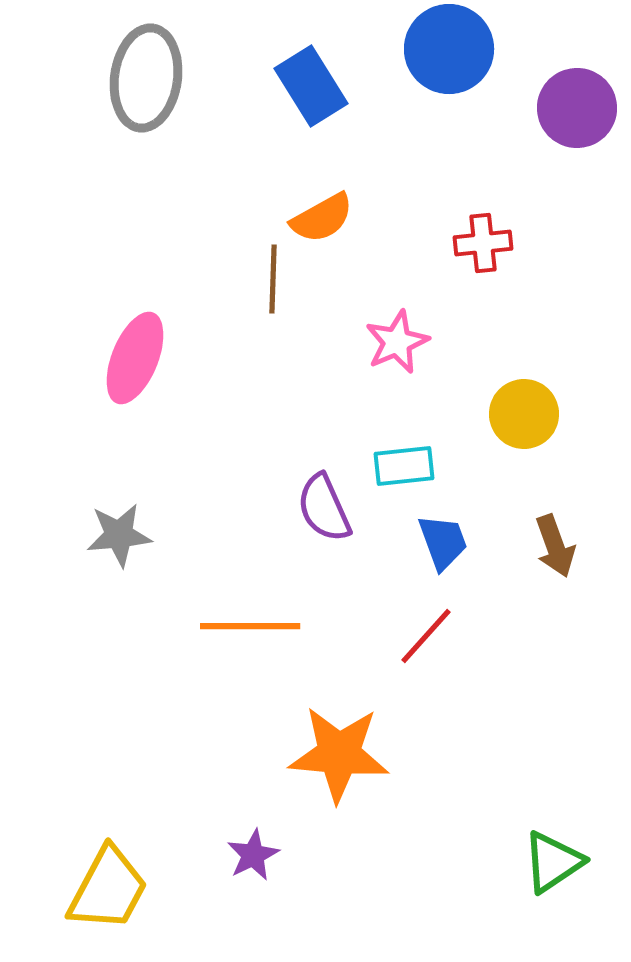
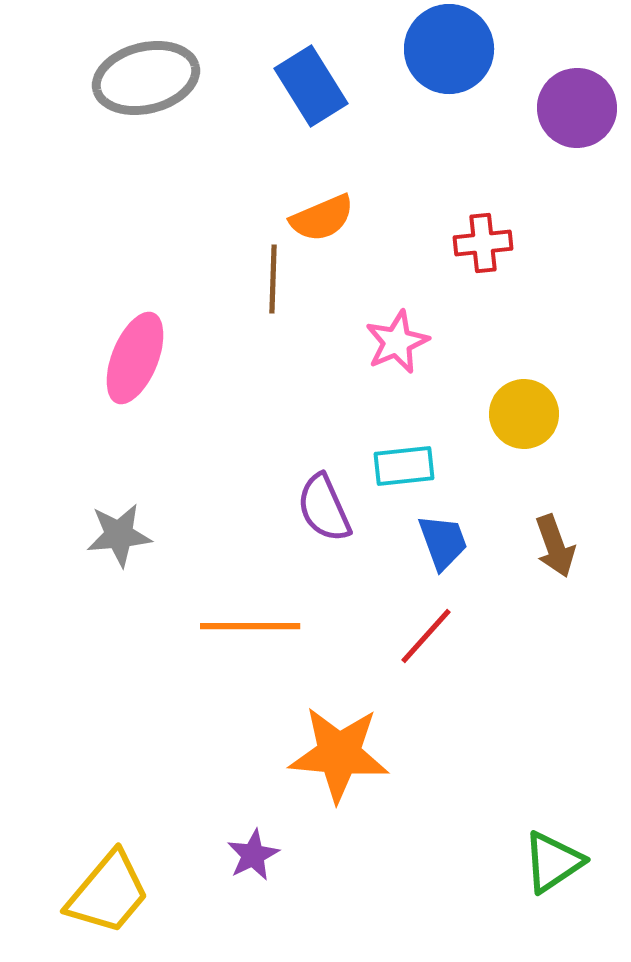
gray ellipse: rotated 68 degrees clockwise
orange semicircle: rotated 6 degrees clockwise
yellow trapezoid: moved 4 px down; rotated 12 degrees clockwise
